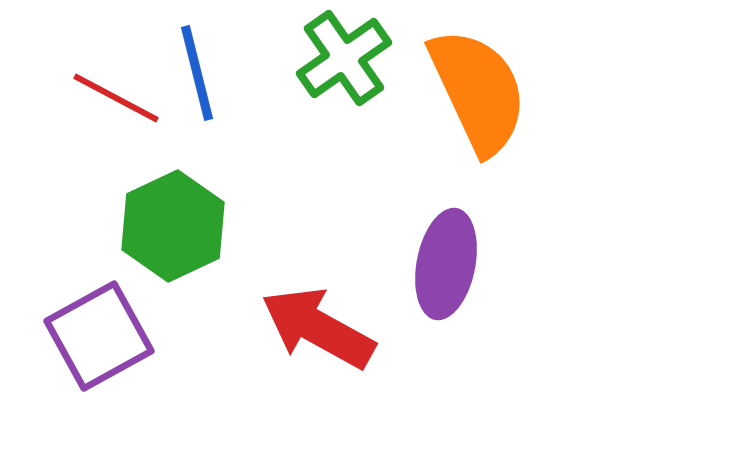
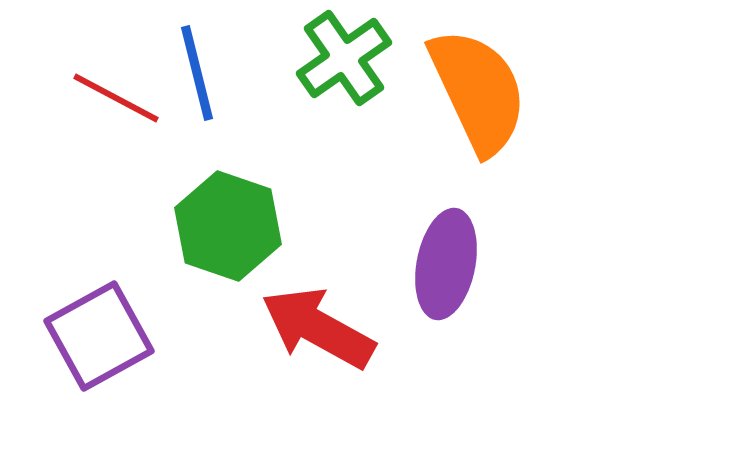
green hexagon: moved 55 px right; rotated 16 degrees counterclockwise
